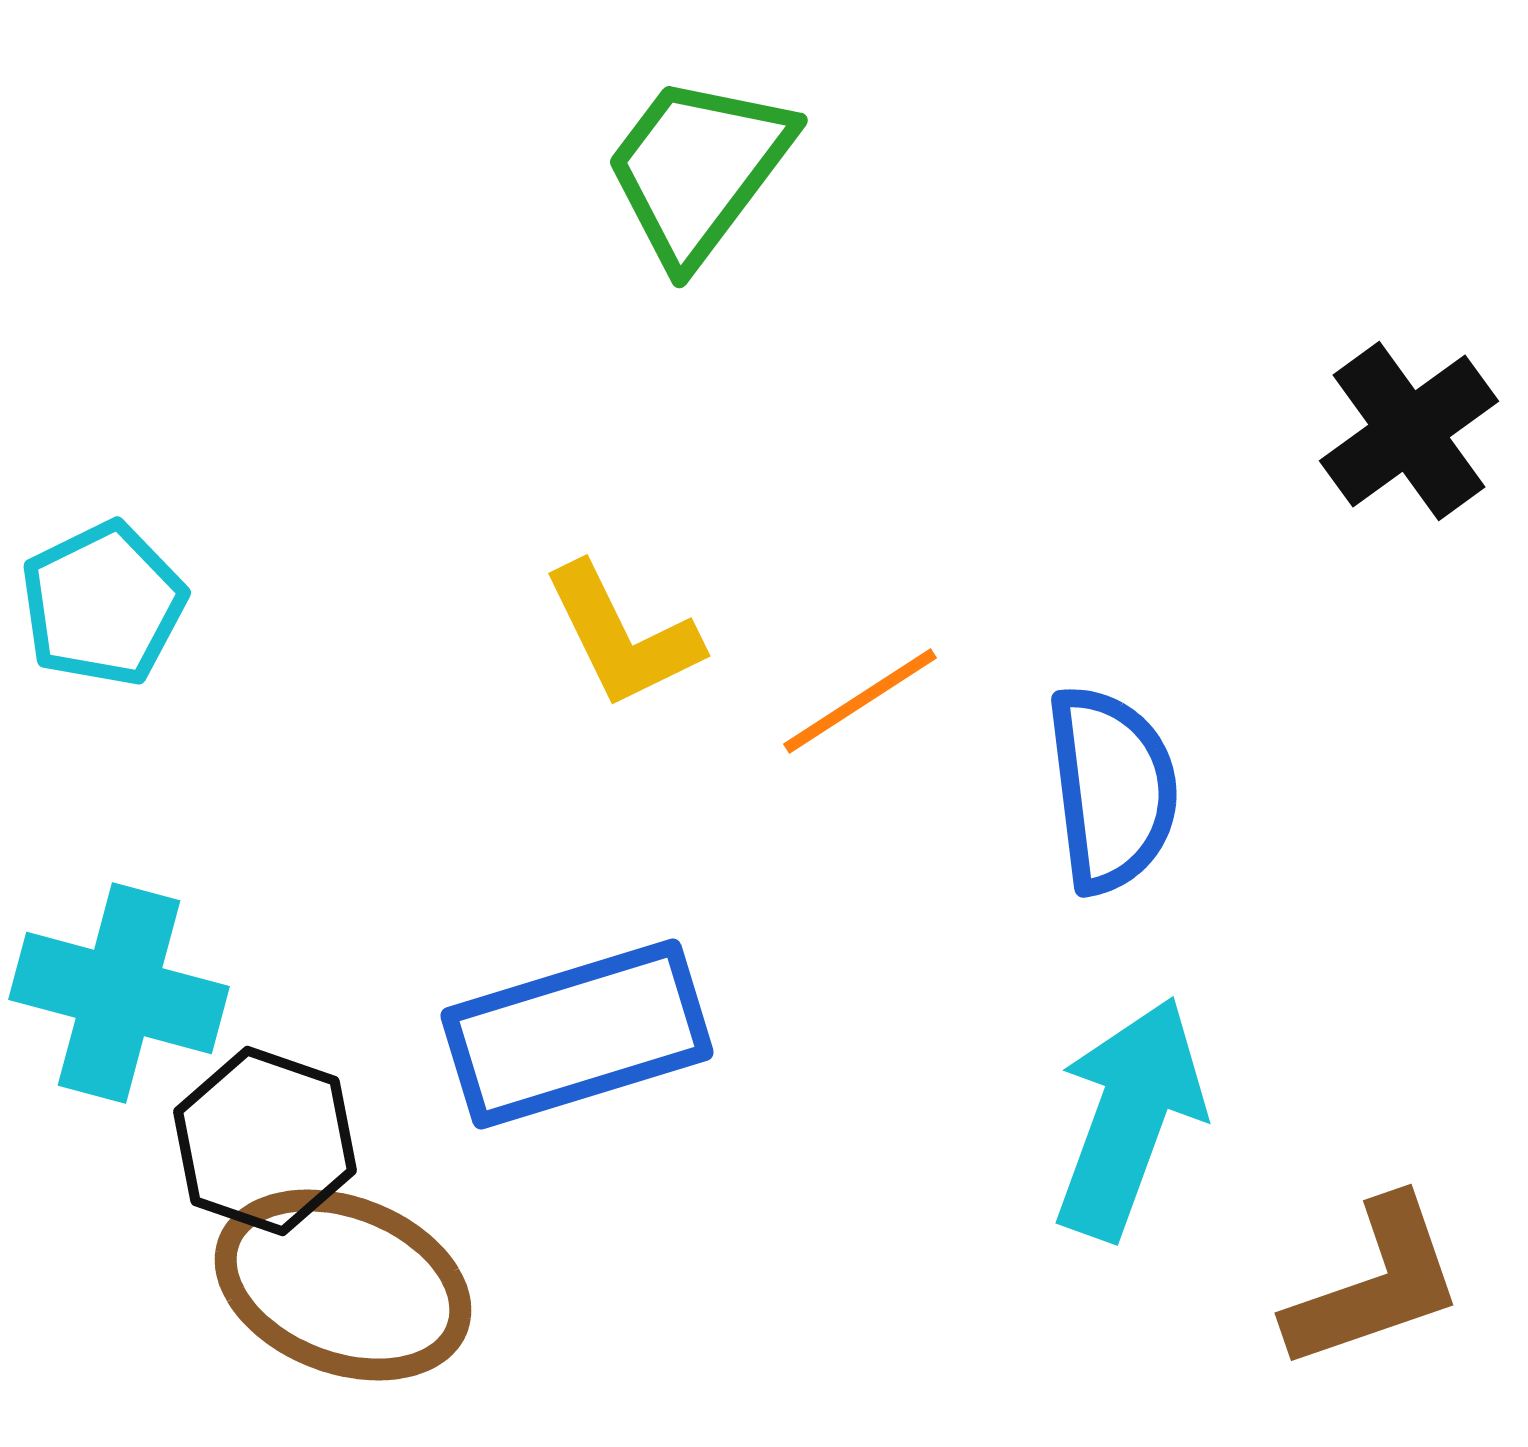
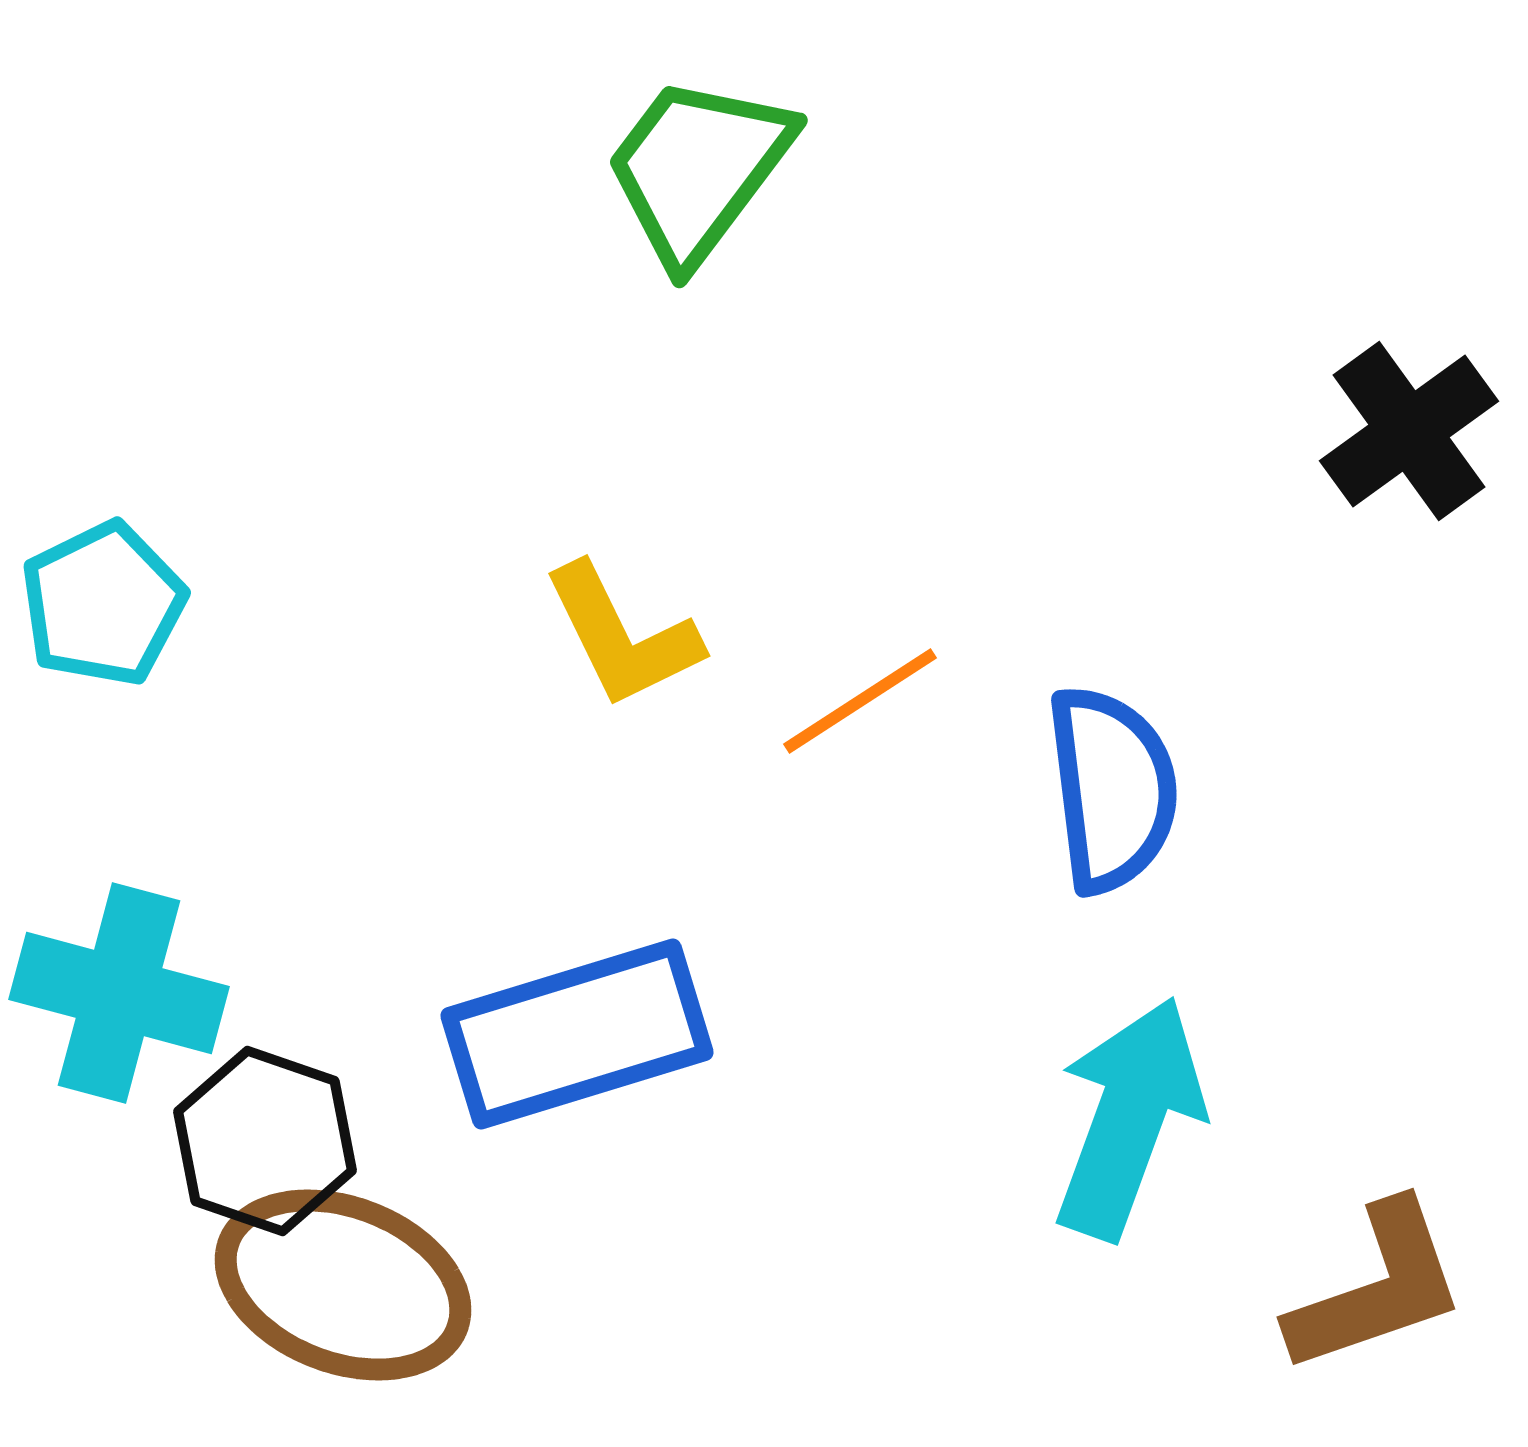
brown L-shape: moved 2 px right, 4 px down
